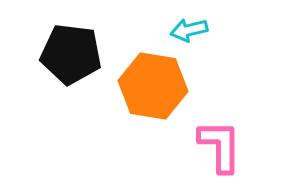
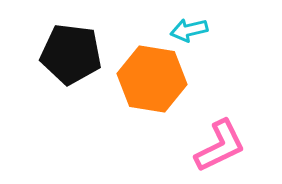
orange hexagon: moved 1 px left, 7 px up
pink L-shape: rotated 64 degrees clockwise
